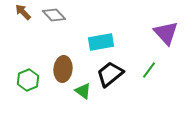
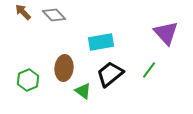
brown ellipse: moved 1 px right, 1 px up
